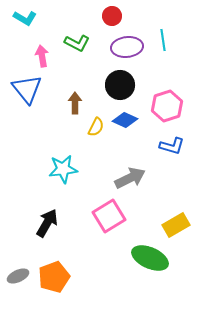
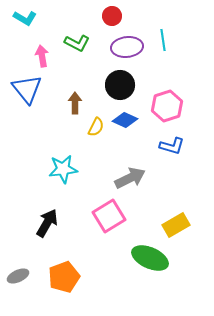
orange pentagon: moved 10 px right
